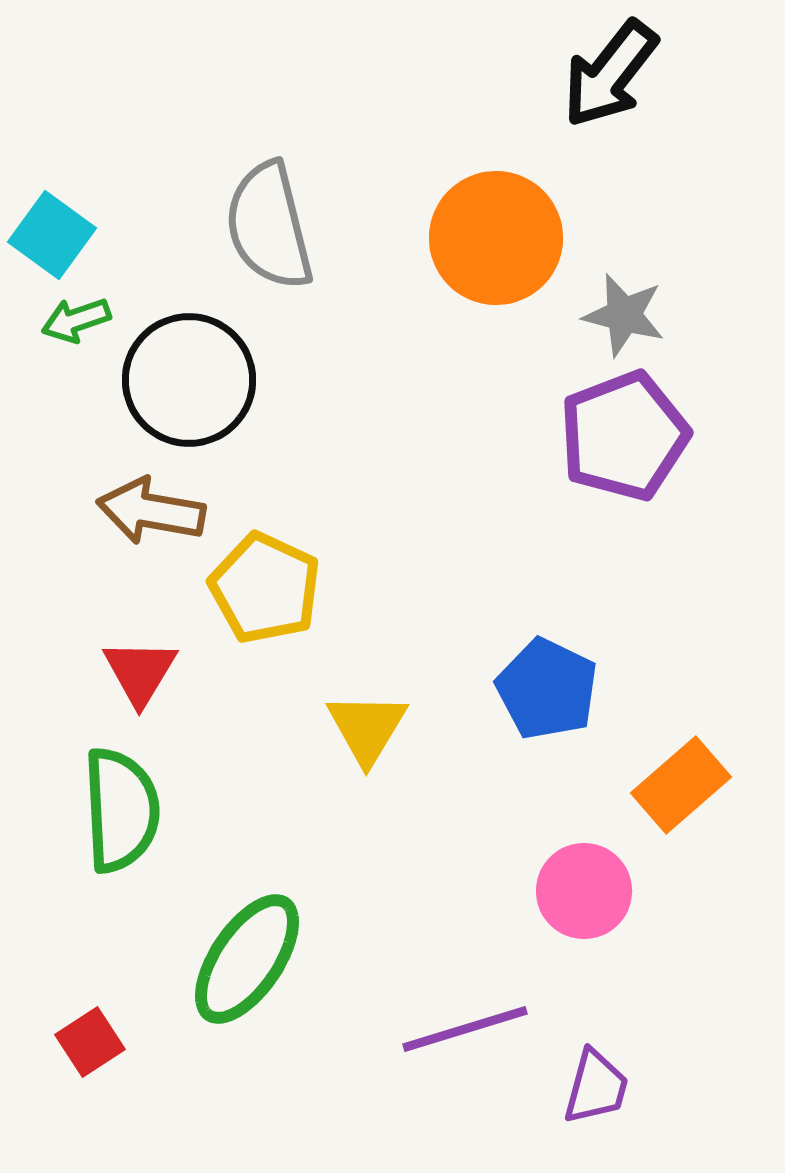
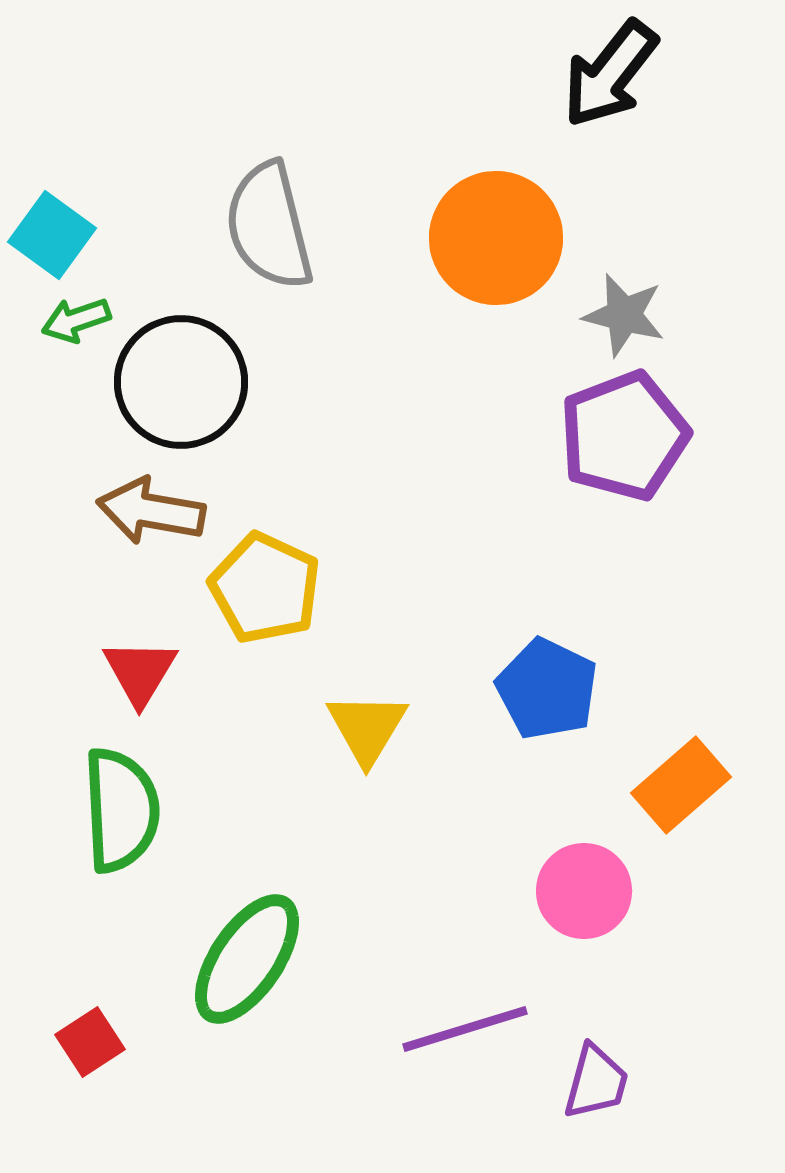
black circle: moved 8 px left, 2 px down
purple trapezoid: moved 5 px up
